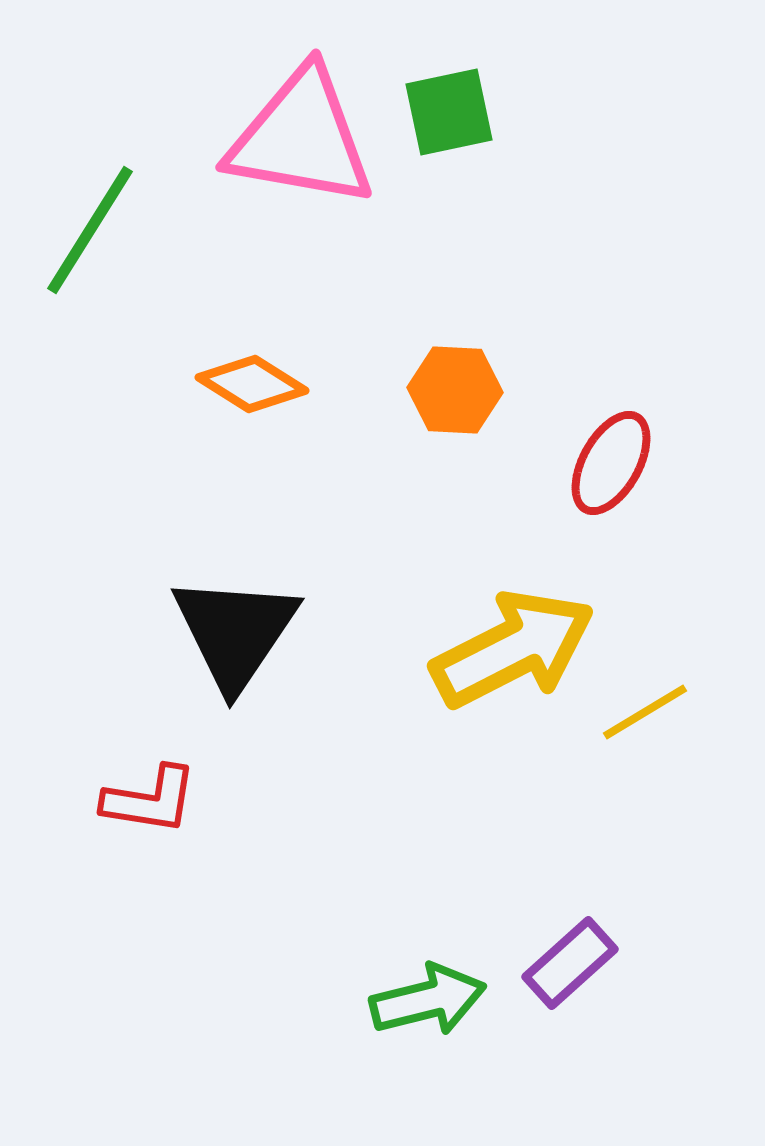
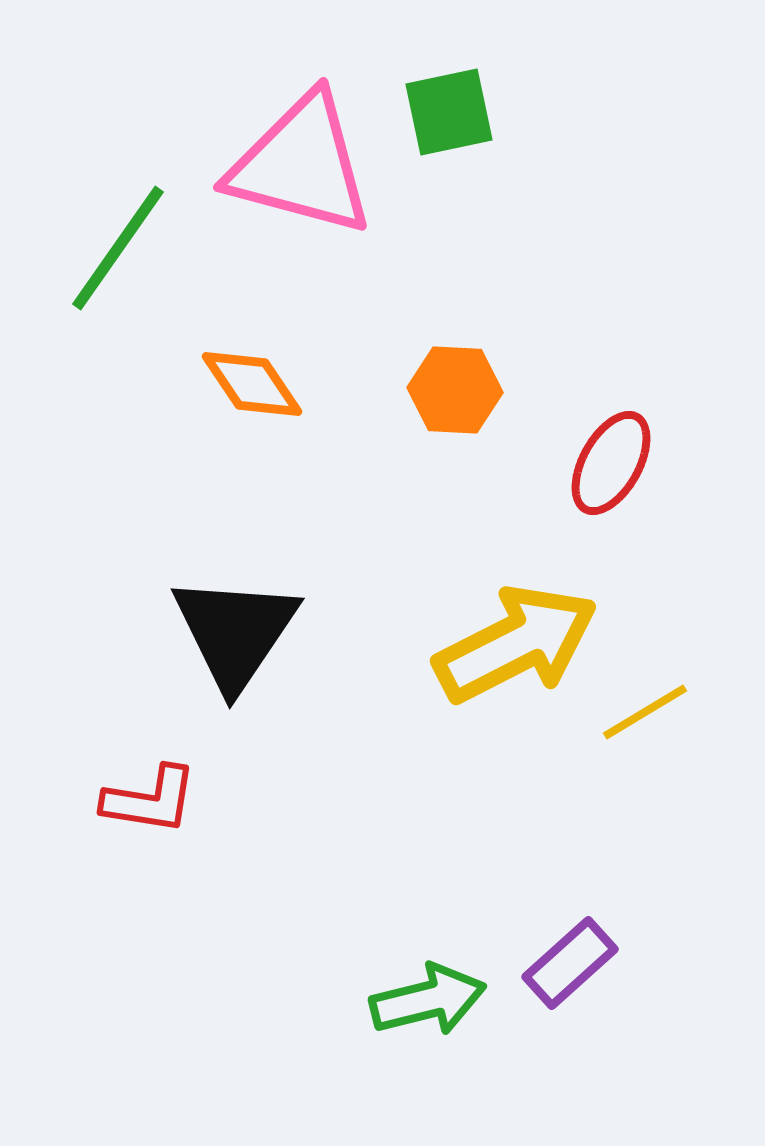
pink triangle: moved 27 px down; rotated 5 degrees clockwise
green line: moved 28 px right, 18 px down; rotated 3 degrees clockwise
orange diamond: rotated 24 degrees clockwise
yellow arrow: moved 3 px right, 5 px up
